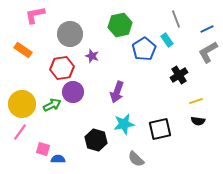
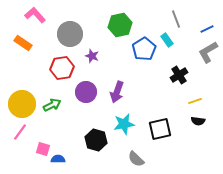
pink L-shape: rotated 60 degrees clockwise
orange rectangle: moved 7 px up
purple circle: moved 13 px right
yellow line: moved 1 px left
